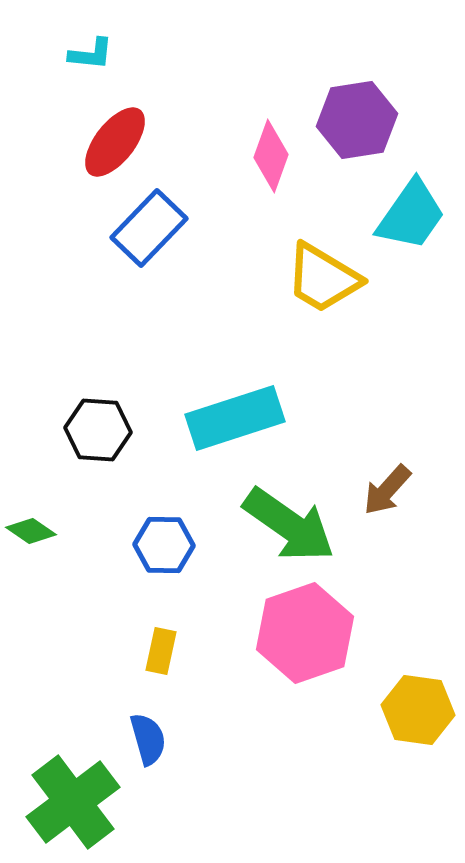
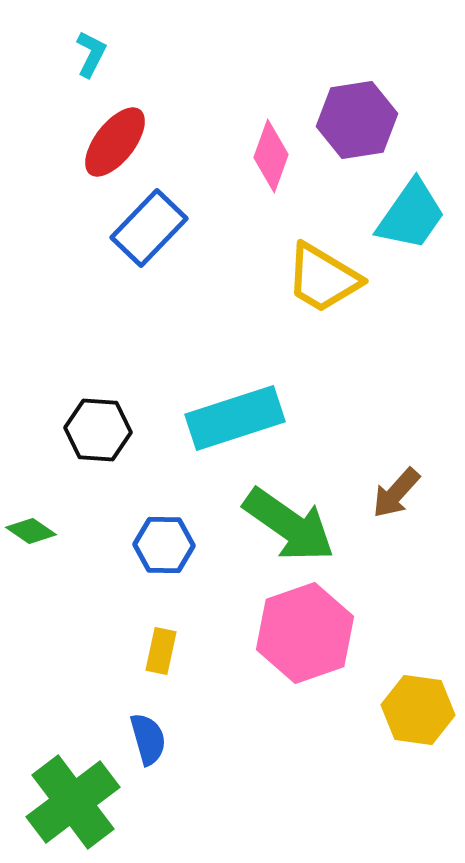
cyan L-shape: rotated 69 degrees counterclockwise
brown arrow: moved 9 px right, 3 px down
